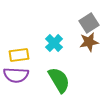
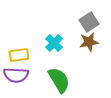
gray square: moved 1 px up
